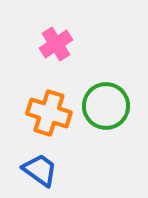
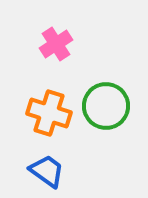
blue trapezoid: moved 7 px right, 1 px down
